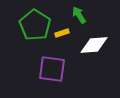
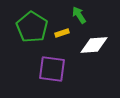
green pentagon: moved 3 px left, 2 px down
